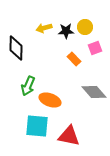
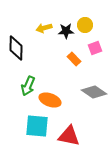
yellow circle: moved 2 px up
gray diamond: rotated 15 degrees counterclockwise
